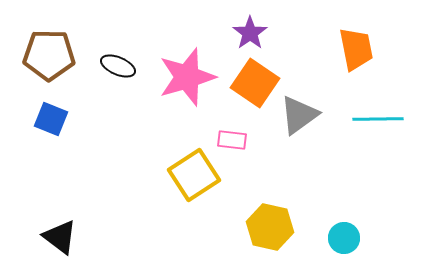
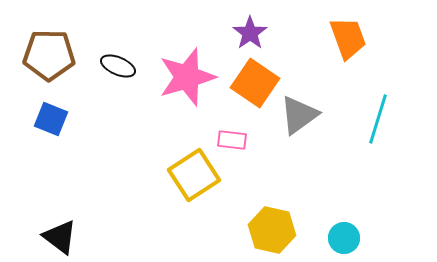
orange trapezoid: moved 8 px left, 11 px up; rotated 9 degrees counterclockwise
cyan line: rotated 72 degrees counterclockwise
yellow hexagon: moved 2 px right, 3 px down
